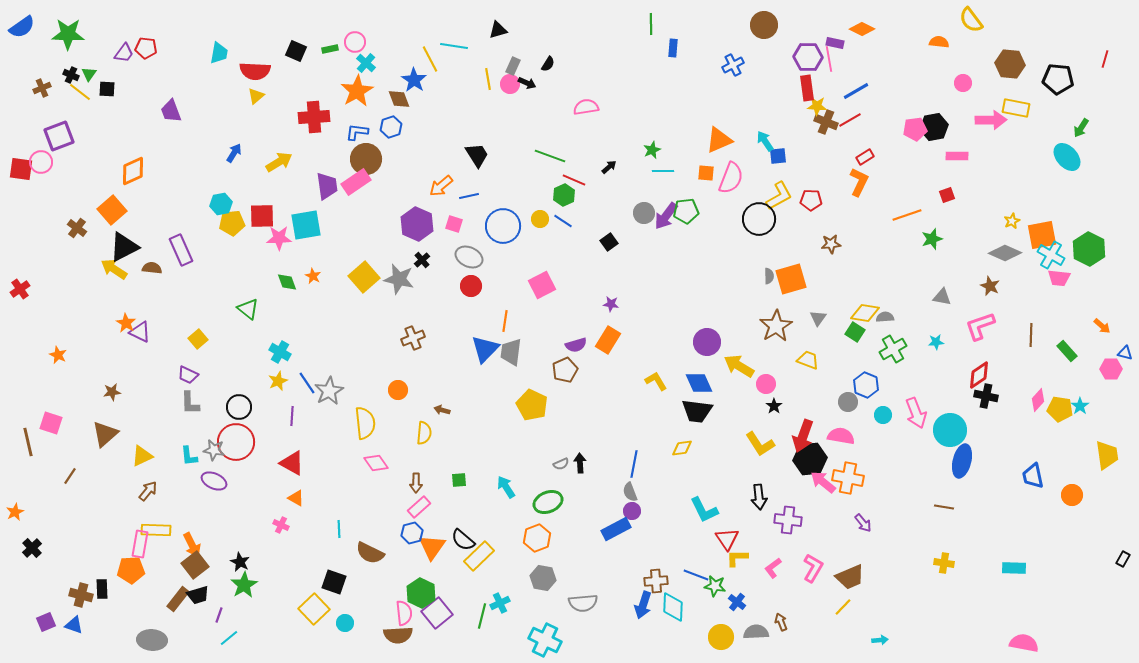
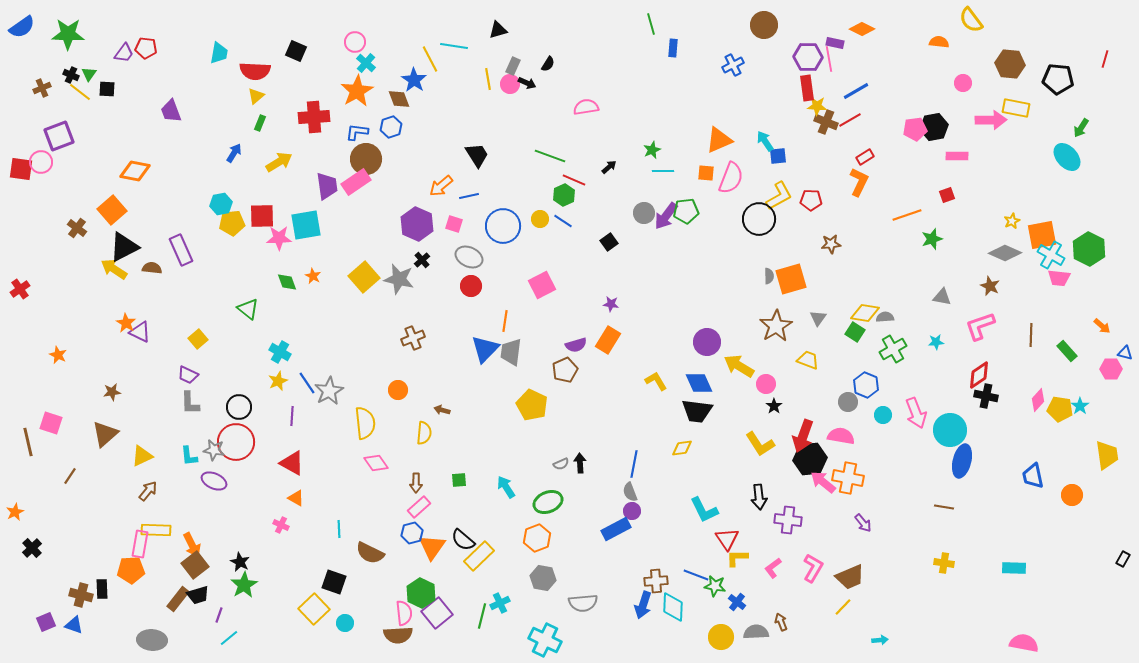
green line at (651, 24): rotated 15 degrees counterclockwise
green rectangle at (330, 49): moved 70 px left, 74 px down; rotated 56 degrees counterclockwise
orange diamond at (133, 171): moved 2 px right; rotated 36 degrees clockwise
